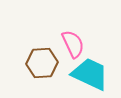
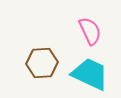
pink semicircle: moved 17 px right, 13 px up
